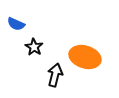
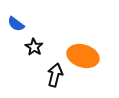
blue semicircle: rotated 12 degrees clockwise
orange ellipse: moved 2 px left, 1 px up
